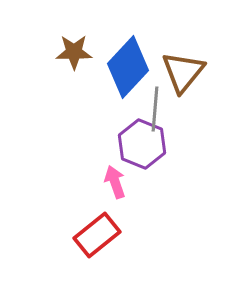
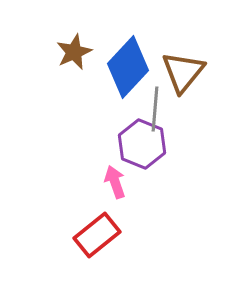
brown star: rotated 24 degrees counterclockwise
